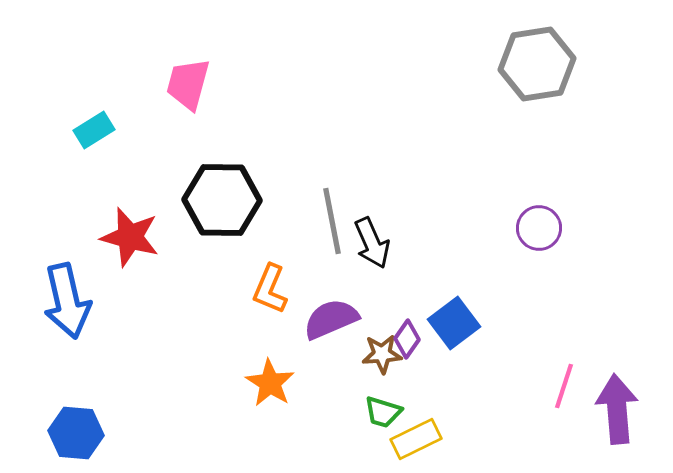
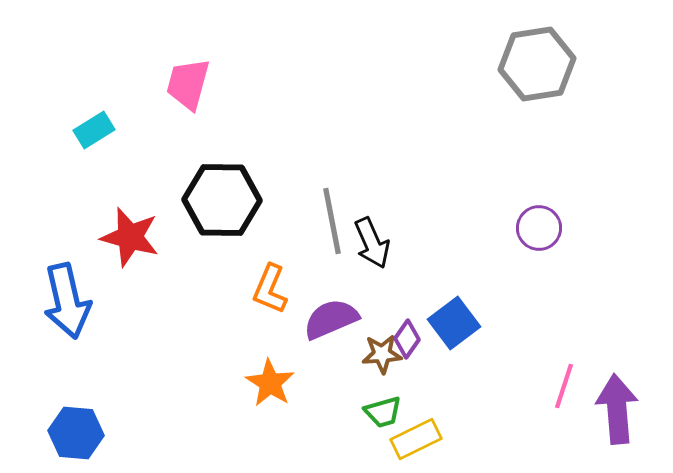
green trapezoid: rotated 33 degrees counterclockwise
